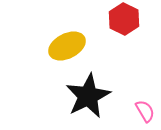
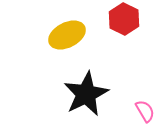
yellow ellipse: moved 11 px up
black star: moved 2 px left, 2 px up
